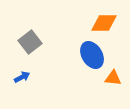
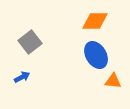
orange diamond: moved 9 px left, 2 px up
blue ellipse: moved 4 px right
orange triangle: moved 3 px down
